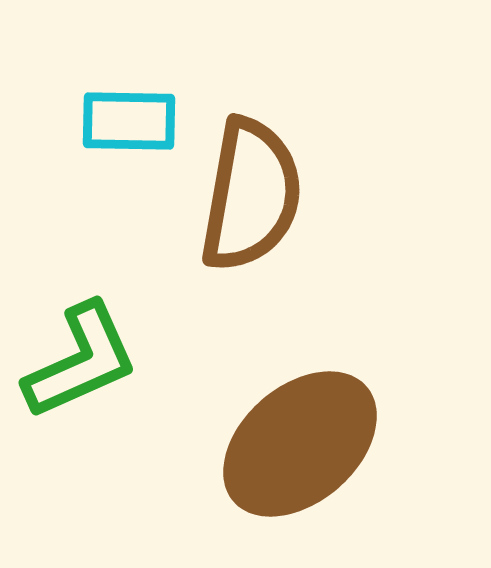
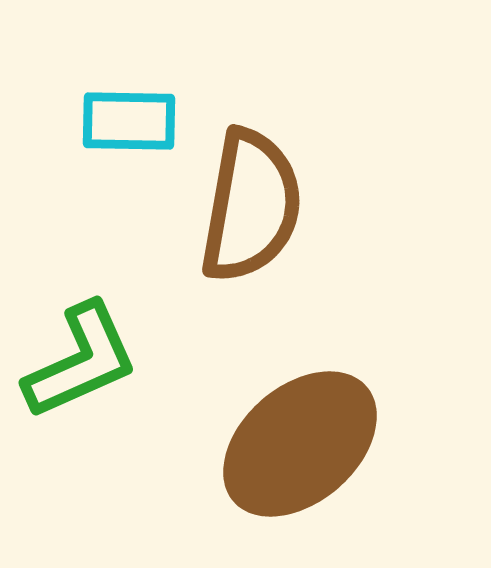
brown semicircle: moved 11 px down
